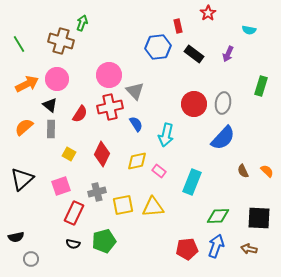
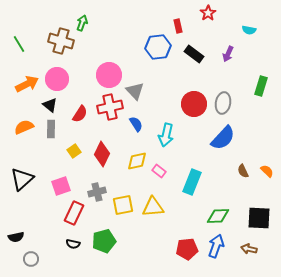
orange semicircle at (24, 127): rotated 18 degrees clockwise
yellow square at (69, 154): moved 5 px right, 3 px up; rotated 24 degrees clockwise
